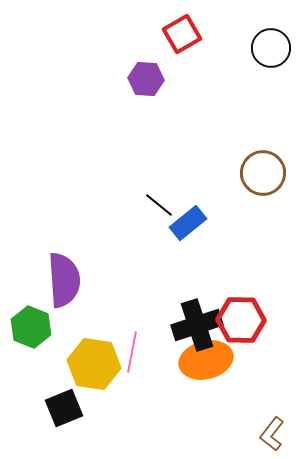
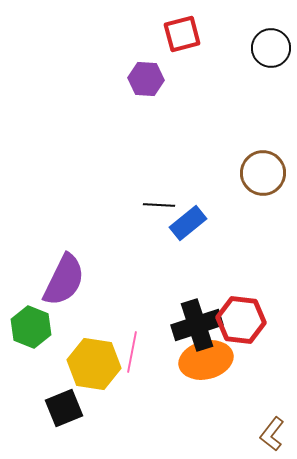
red square: rotated 15 degrees clockwise
black line: rotated 36 degrees counterclockwise
purple semicircle: rotated 30 degrees clockwise
red hexagon: rotated 6 degrees clockwise
